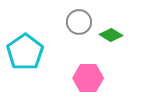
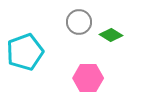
cyan pentagon: rotated 15 degrees clockwise
